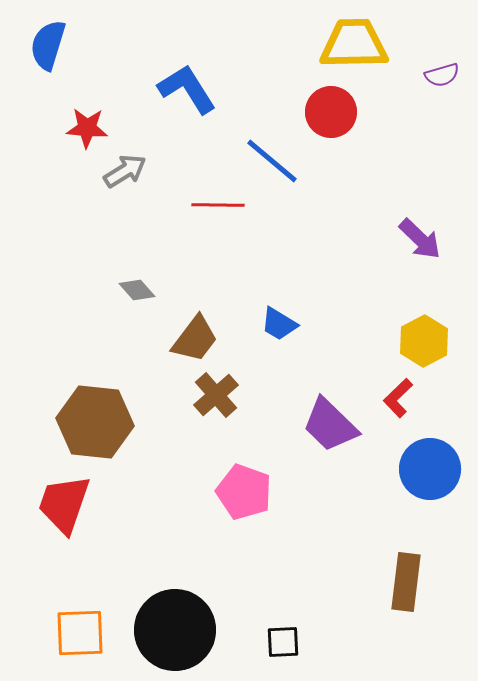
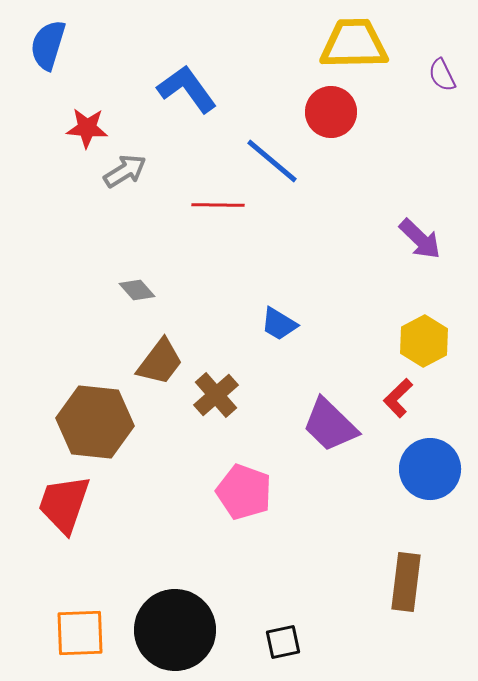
purple semicircle: rotated 80 degrees clockwise
blue L-shape: rotated 4 degrees counterclockwise
brown trapezoid: moved 35 px left, 23 px down
black square: rotated 9 degrees counterclockwise
